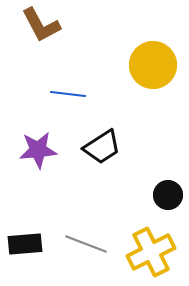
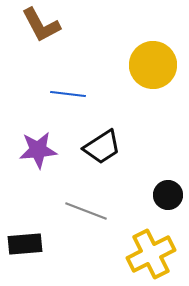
gray line: moved 33 px up
yellow cross: moved 2 px down
